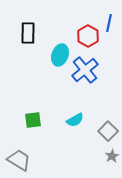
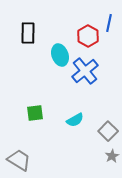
cyan ellipse: rotated 40 degrees counterclockwise
blue cross: moved 1 px down
green square: moved 2 px right, 7 px up
